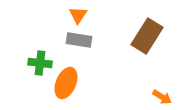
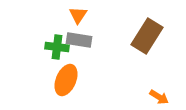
green cross: moved 17 px right, 16 px up
orange ellipse: moved 3 px up
orange arrow: moved 3 px left
